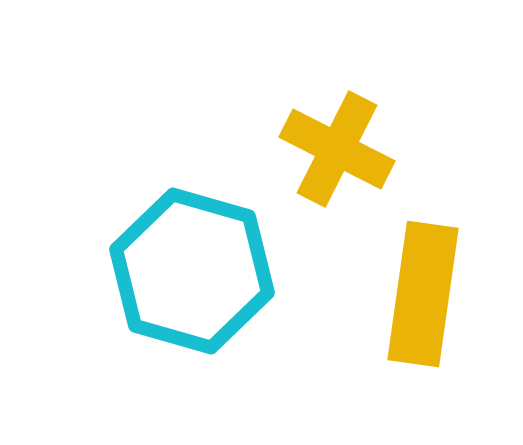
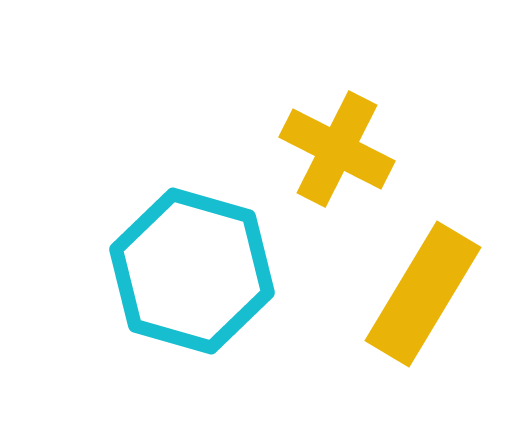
yellow rectangle: rotated 23 degrees clockwise
